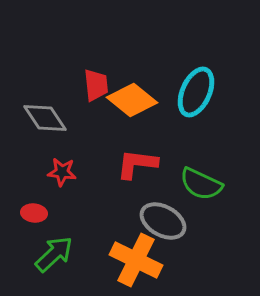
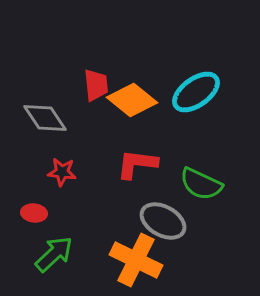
cyan ellipse: rotated 30 degrees clockwise
